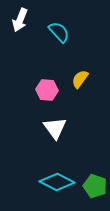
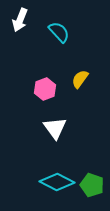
pink hexagon: moved 2 px left, 1 px up; rotated 25 degrees counterclockwise
green pentagon: moved 3 px left, 1 px up
